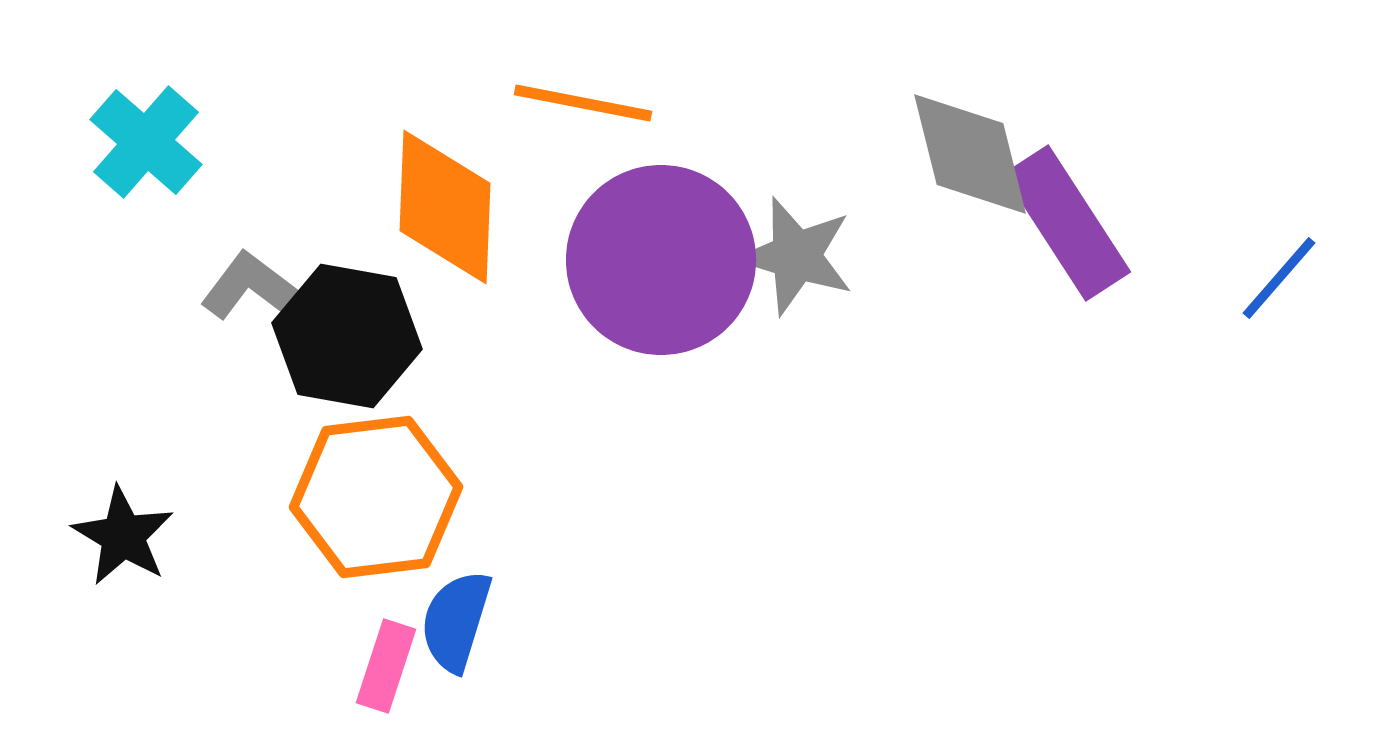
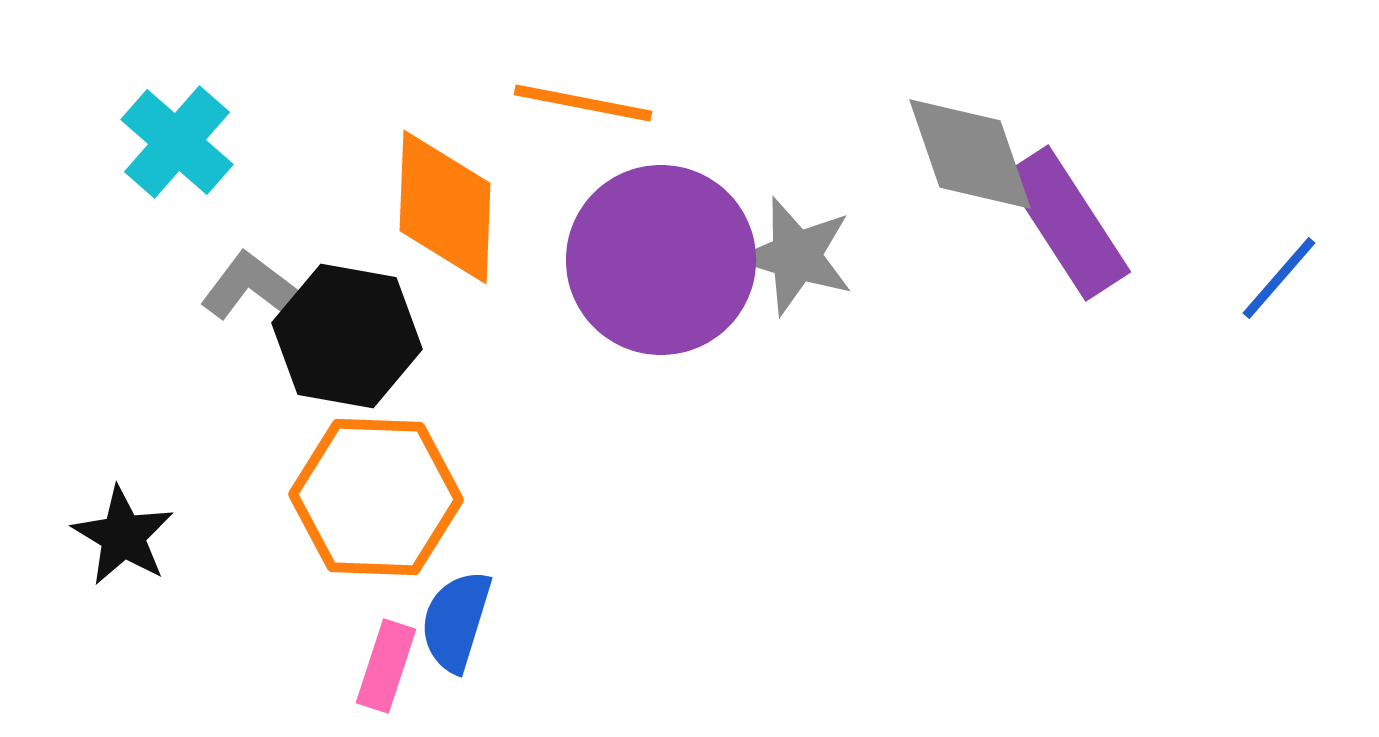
cyan cross: moved 31 px right
gray diamond: rotated 5 degrees counterclockwise
orange hexagon: rotated 9 degrees clockwise
